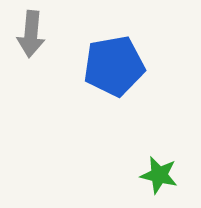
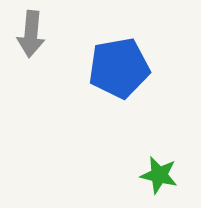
blue pentagon: moved 5 px right, 2 px down
